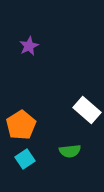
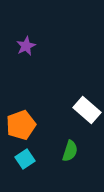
purple star: moved 3 px left
orange pentagon: rotated 12 degrees clockwise
green semicircle: rotated 65 degrees counterclockwise
